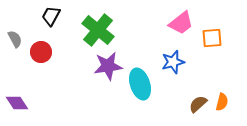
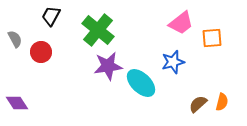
cyan ellipse: moved 1 px right, 1 px up; rotated 28 degrees counterclockwise
